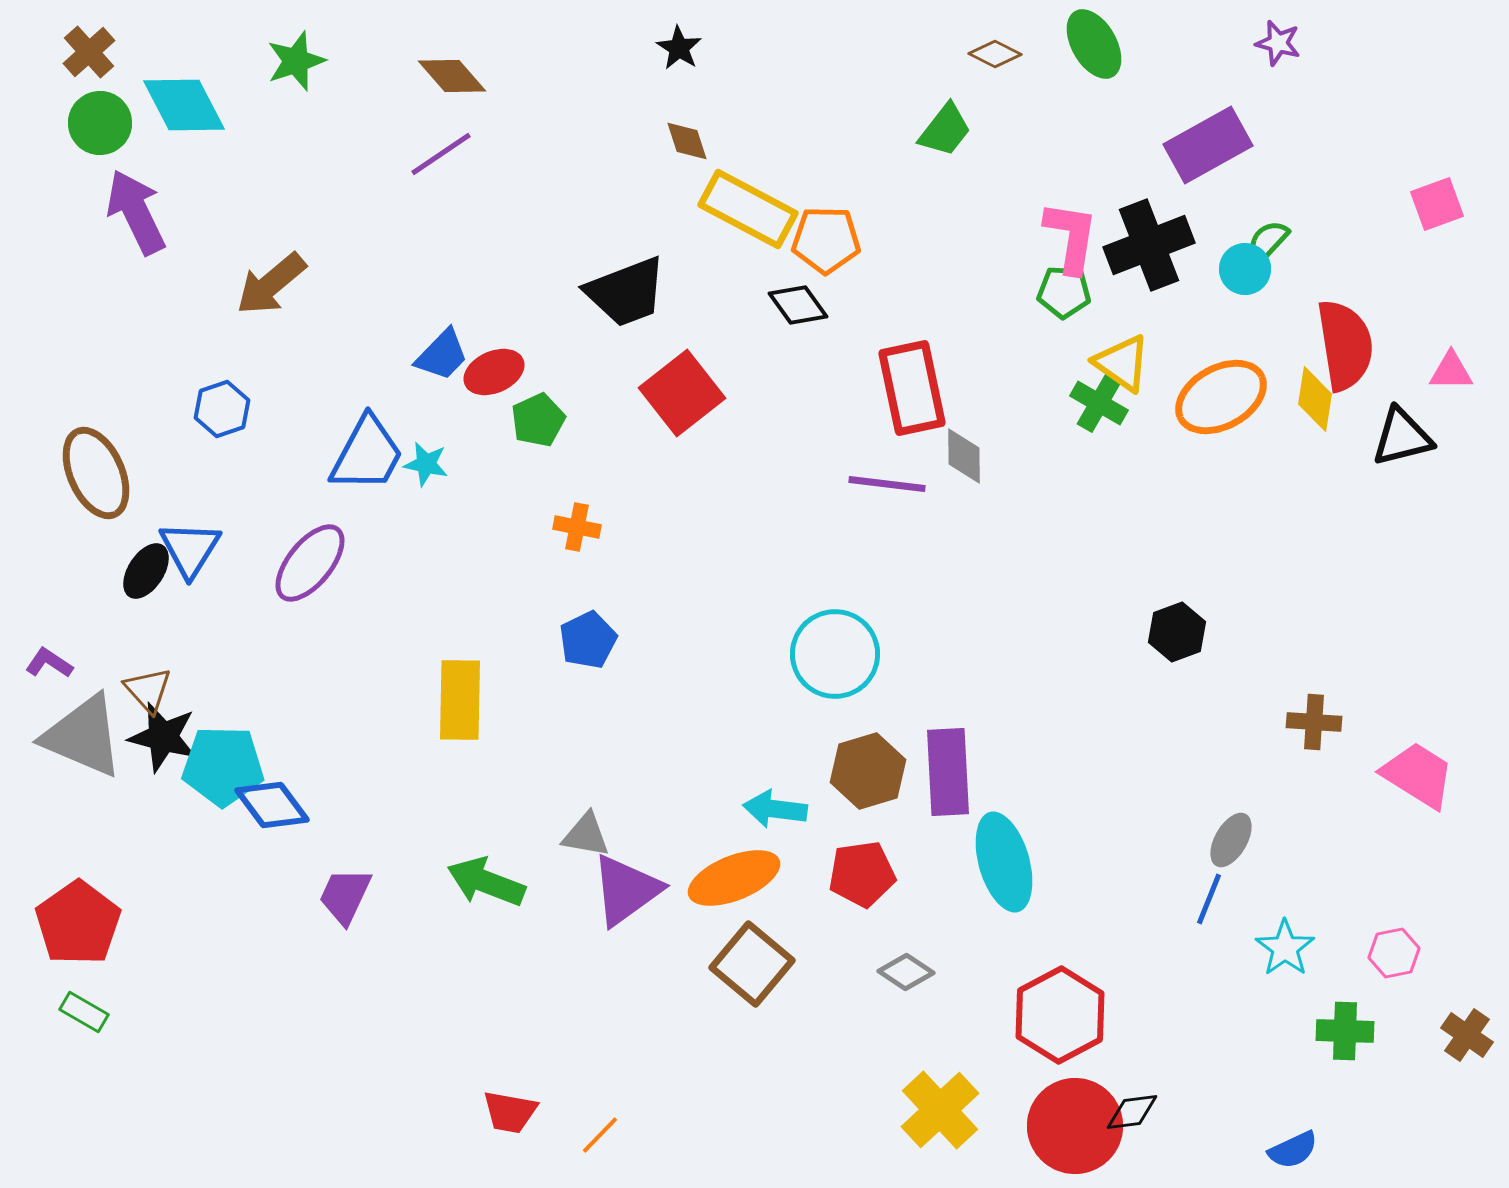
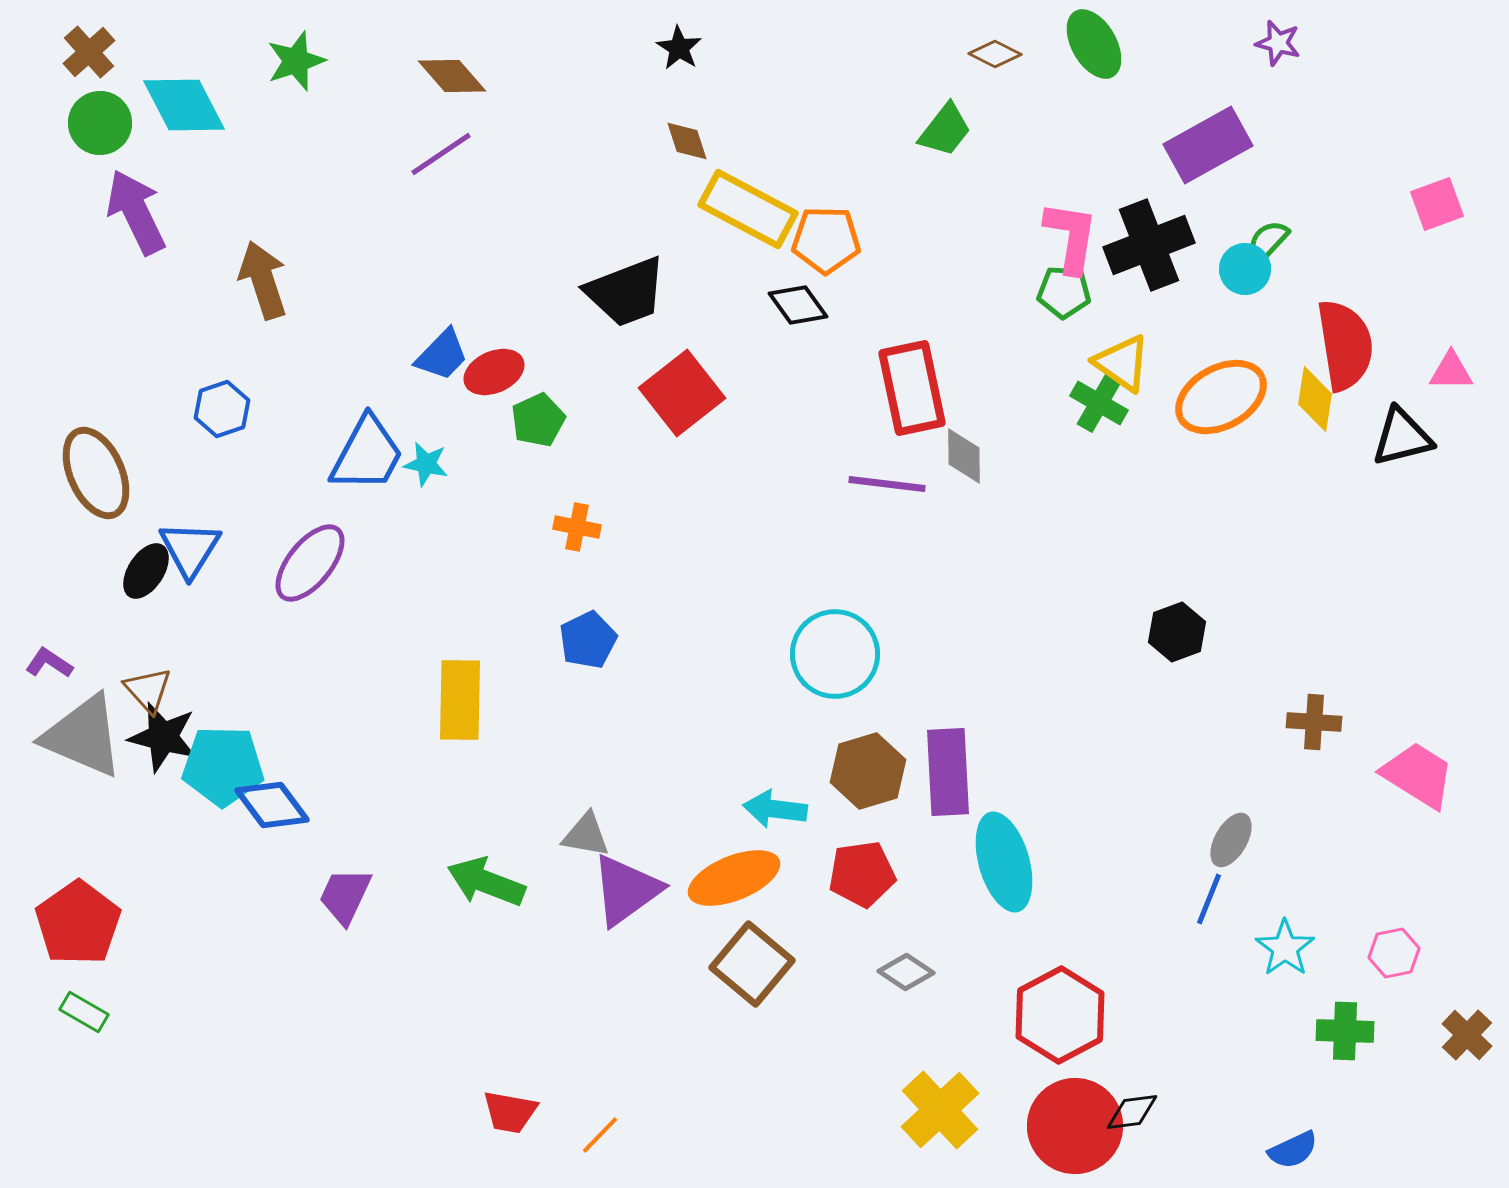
brown arrow at (271, 284): moved 8 px left, 4 px up; rotated 112 degrees clockwise
brown cross at (1467, 1035): rotated 9 degrees clockwise
